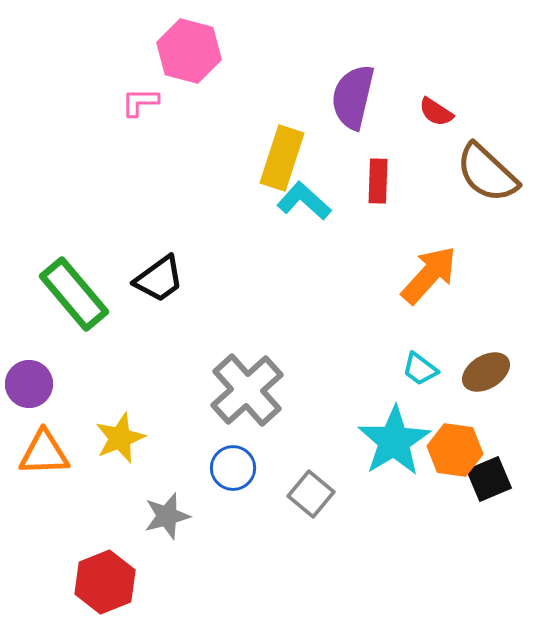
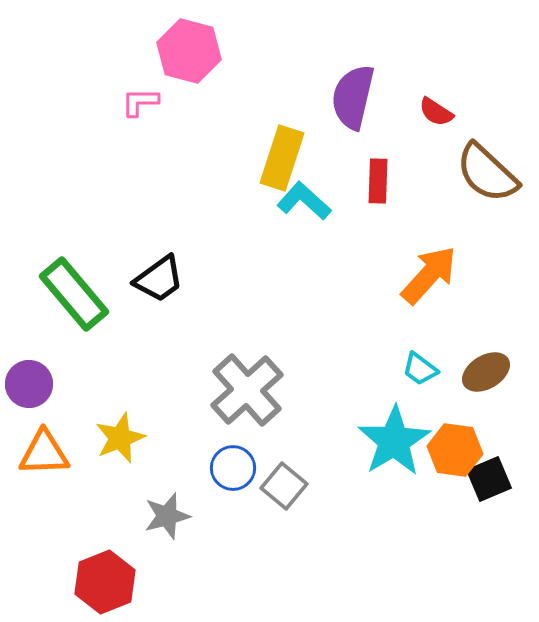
gray square: moved 27 px left, 8 px up
